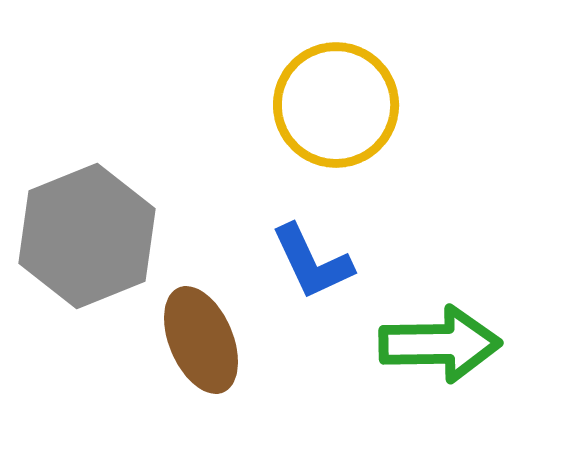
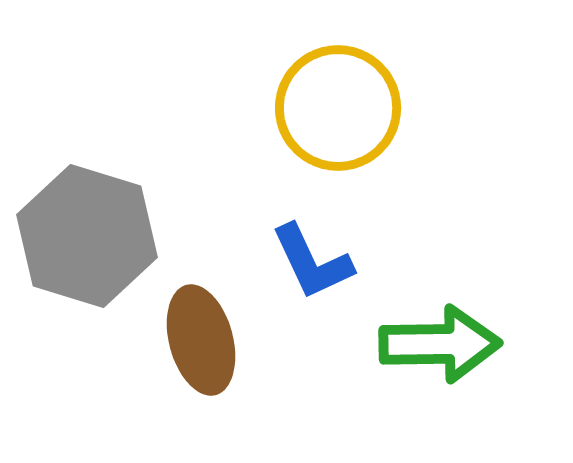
yellow circle: moved 2 px right, 3 px down
gray hexagon: rotated 21 degrees counterclockwise
brown ellipse: rotated 8 degrees clockwise
